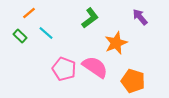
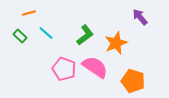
orange line: rotated 24 degrees clockwise
green L-shape: moved 5 px left, 17 px down
